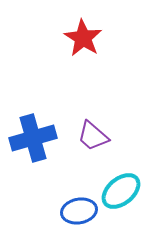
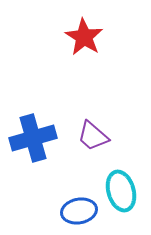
red star: moved 1 px right, 1 px up
cyan ellipse: rotated 66 degrees counterclockwise
